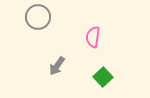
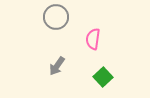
gray circle: moved 18 px right
pink semicircle: moved 2 px down
